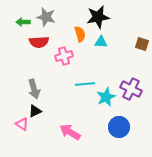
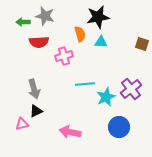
gray star: moved 1 px left, 1 px up
purple cross: rotated 25 degrees clockwise
black triangle: moved 1 px right
pink triangle: rotated 48 degrees counterclockwise
pink arrow: rotated 20 degrees counterclockwise
